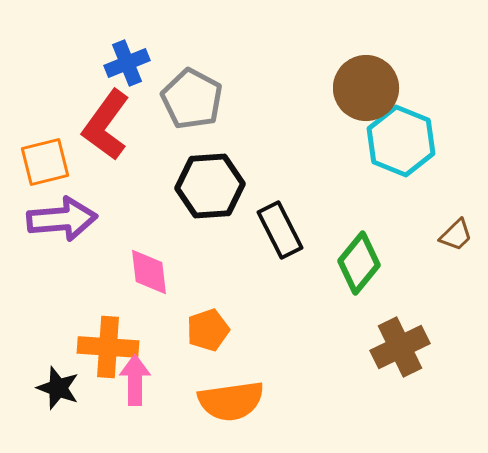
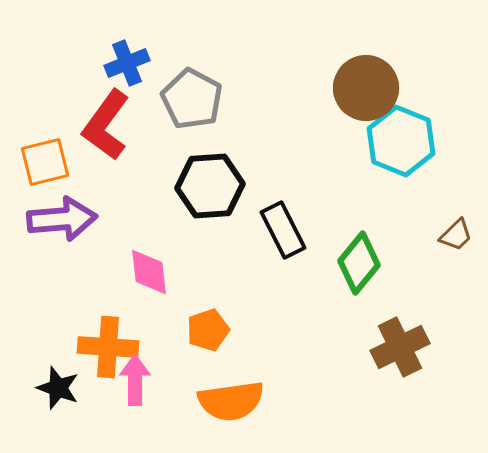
black rectangle: moved 3 px right
